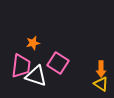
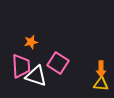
orange star: moved 2 px left, 1 px up
pink trapezoid: rotated 10 degrees counterclockwise
yellow triangle: rotated 28 degrees counterclockwise
